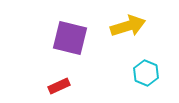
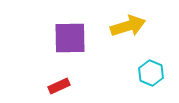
purple square: rotated 15 degrees counterclockwise
cyan hexagon: moved 5 px right
